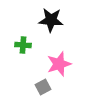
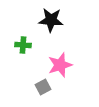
pink star: moved 1 px right, 1 px down
